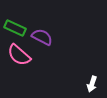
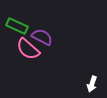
green rectangle: moved 2 px right, 2 px up
pink semicircle: moved 9 px right, 6 px up
